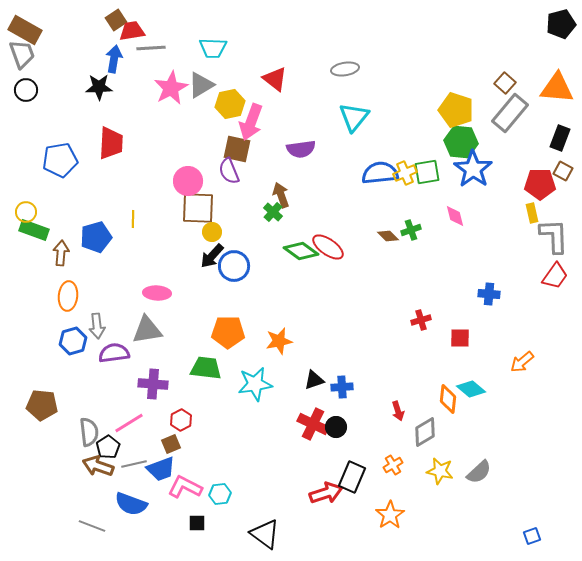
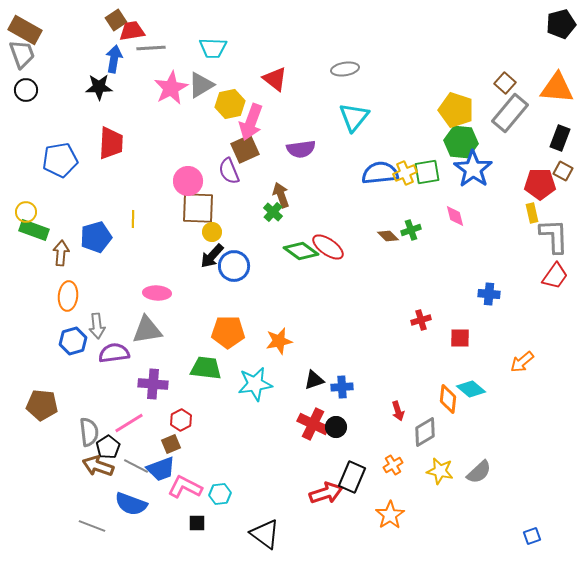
brown square at (237, 149): moved 8 px right; rotated 36 degrees counterclockwise
gray line at (134, 464): moved 2 px right, 2 px down; rotated 40 degrees clockwise
